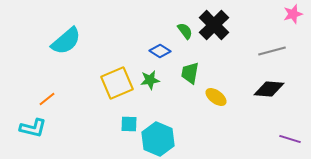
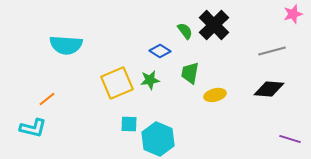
cyan semicircle: moved 4 px down; rotated 44 degrees clockwise
yellow ellipse: moved 1 px left, 2 px up; rotated 50 degrees counterclockwise
